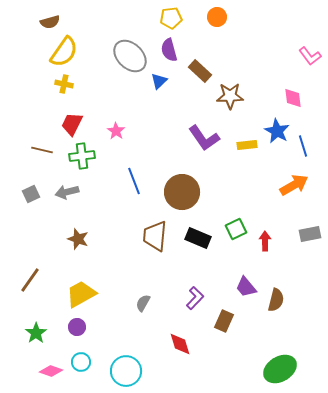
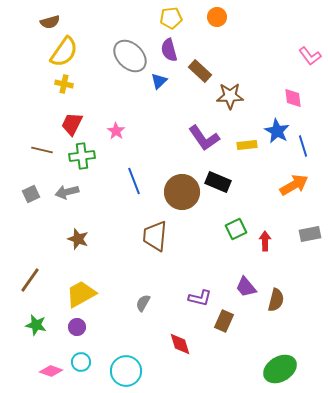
black rectangle at (198, 238): moved 20 px right, 56 px up
purple L-shape at (195, 298): moved 5 px right; rotated 60 degrees clockwise
green star at (36, 333): moved 8 px up; rotated 25 degrees counterclockwise
